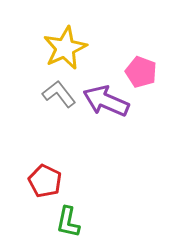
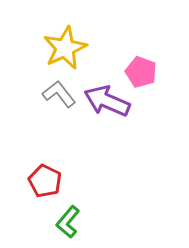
purple arrow: moved 1 px right
green L-shape: rotated 28 degrees clockwise
